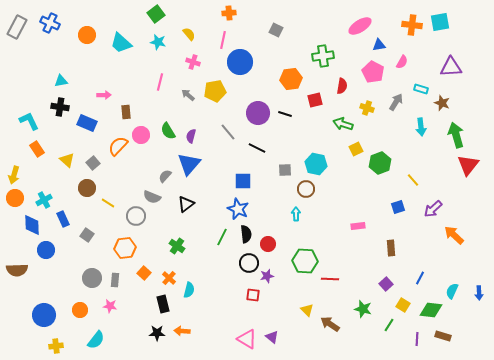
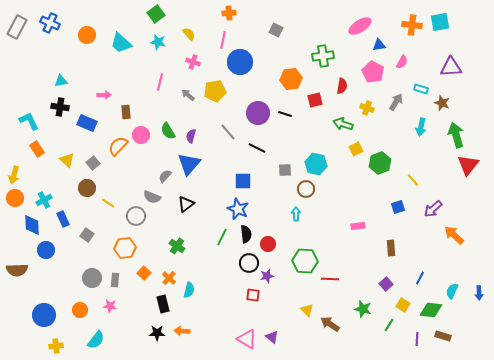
cyan arrow at (421, 127): rotated 18 degrees clockwise
